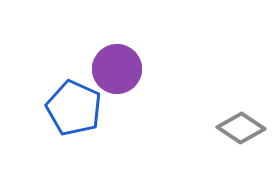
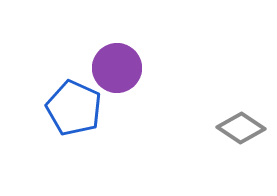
purple circle: moved 1 px up
